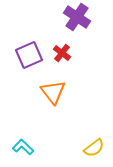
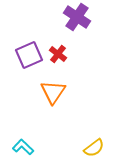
red cross: moved 4 px left, 1 px down
orange triangle: rotated 12 degrees clockwise
